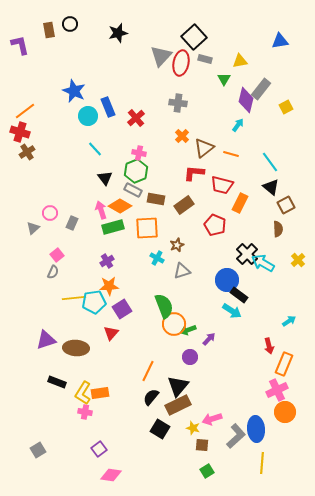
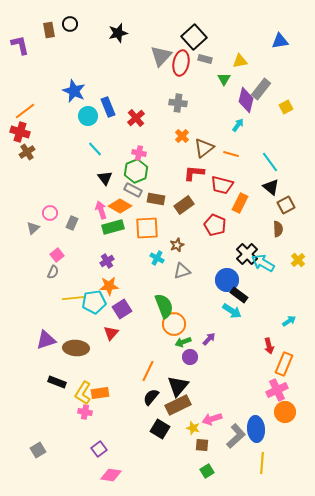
green arrow at (188, 330): moved 5 px left, 12 px down
